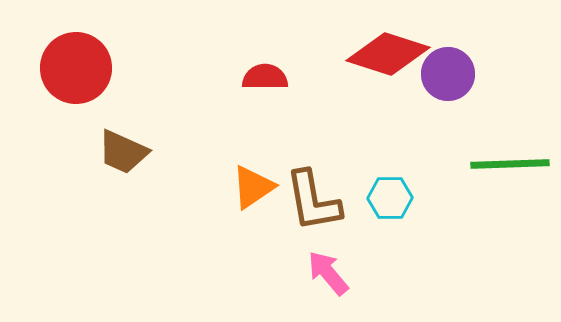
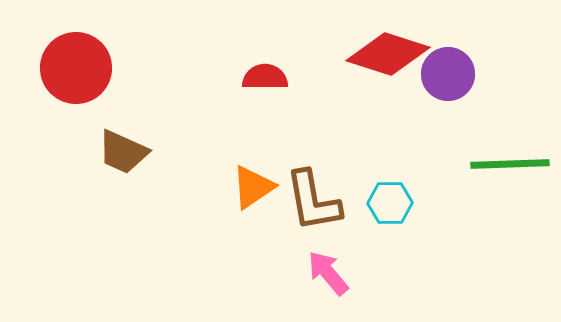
cyan hexagon: moved 5 px down
